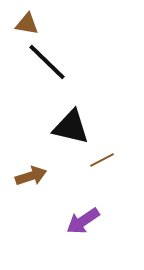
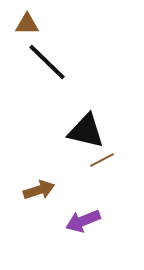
brown triangle: rotated 10 degrees counterclockwise
black triangle: moved 15 px right, 4 px down
brown arrow: moved 8 px right, 14 px down
purple arrow: rotated 12 degrees clockwise
